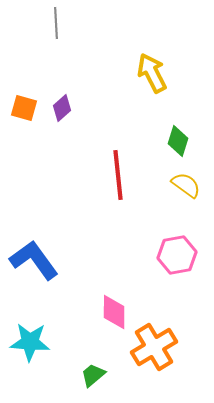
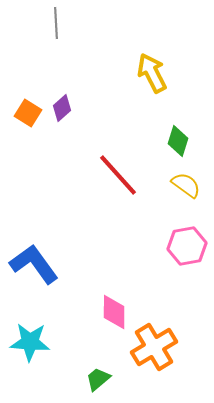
orange square: moved 4 px right, 5 px down; rotated 16 degrees clockwise
red line: rotated 36 degrees counterclockwise
pink hexagon: moved 10 px right, 9 px up
blue L-shape: moved 4 px down
green trapezoid: moved 5 px right, 4 px down
